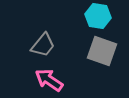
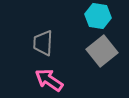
gray trapezoid: moved 2 px up; rotated 144 degrees clockwise
gray square: rotated 32 degrees clockwise
